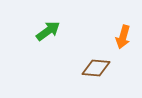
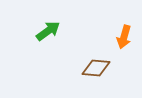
orange arrow: moved 1 px right
